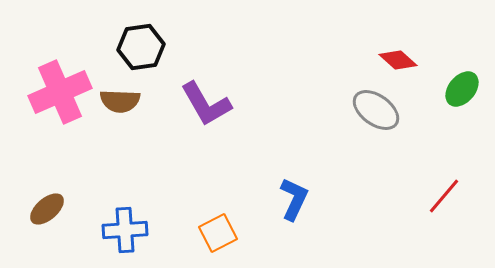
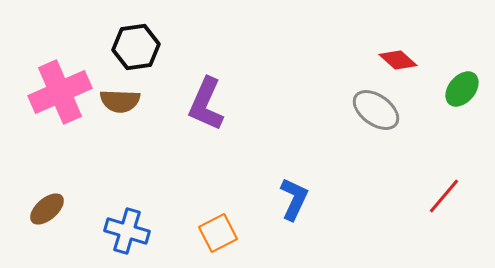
black hexagon: moved 5 px left
purple L-shape: rotated 54 degrees clockwise
blue cross: moved 2 px right, 1 px down; rotated 21 degrees clockwise
